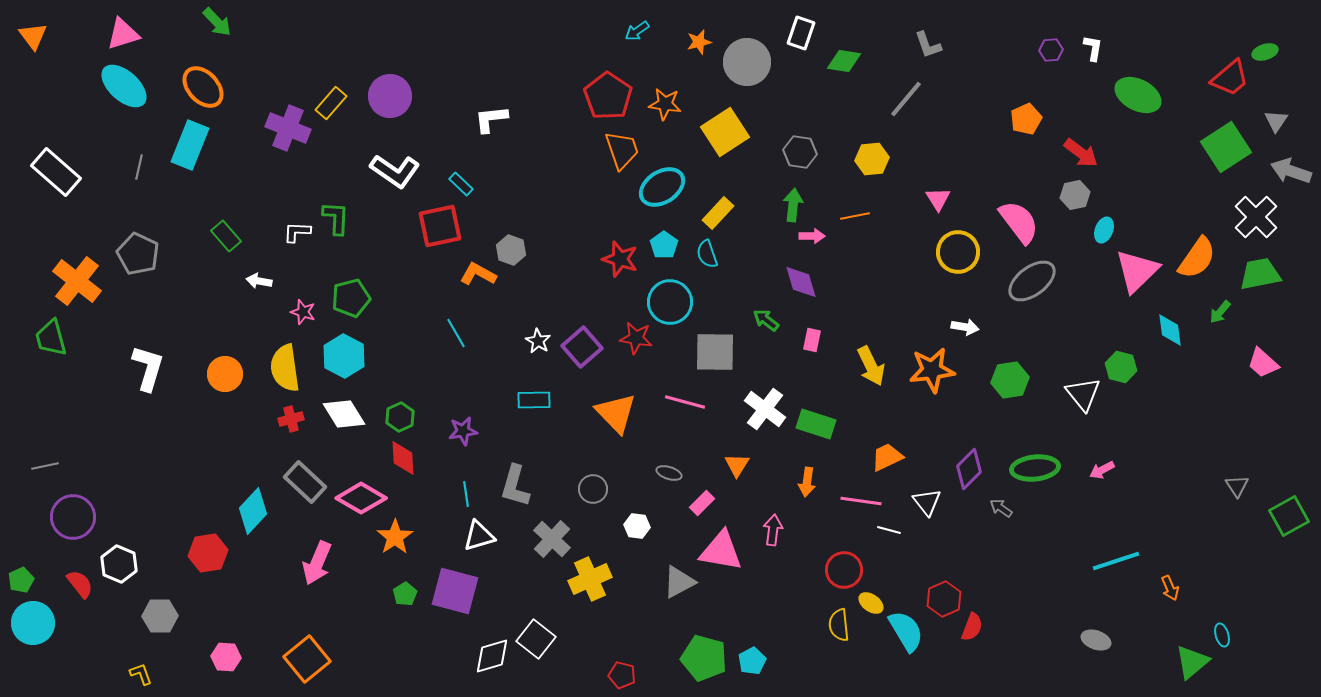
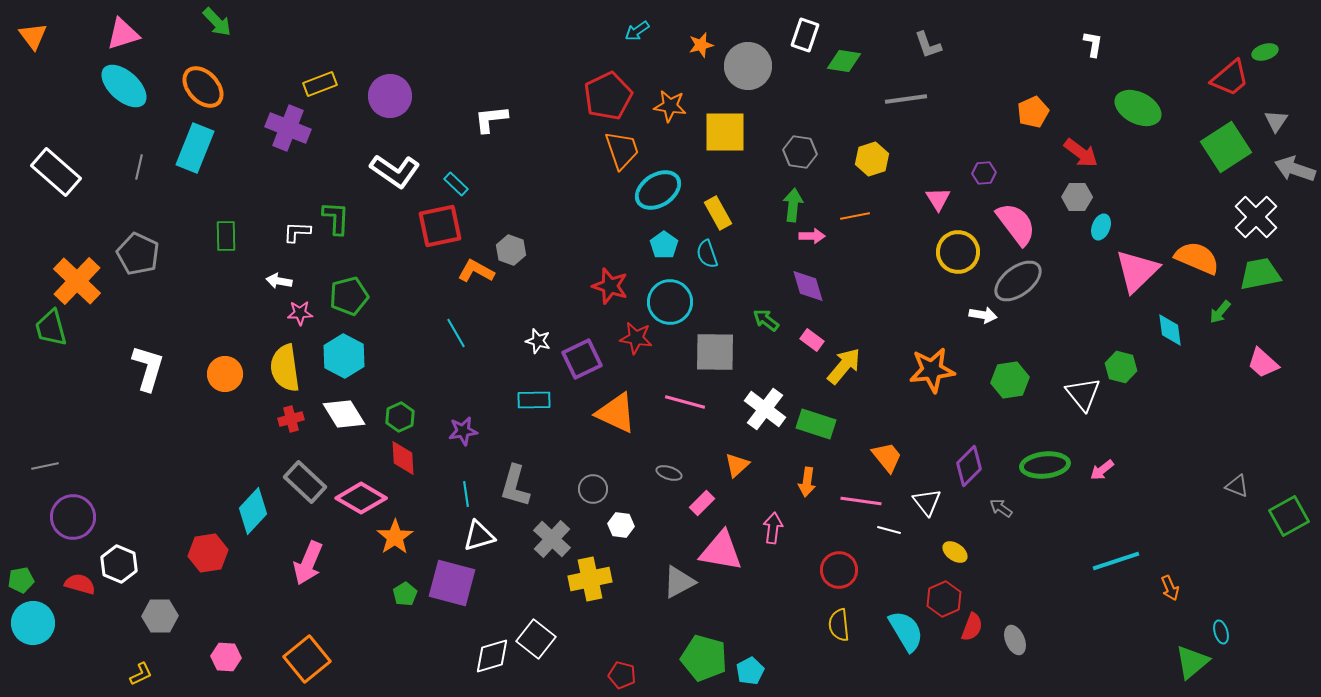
white rectangle at (801, 33): moved 4 px right, 2 px down
orange star at (699, 42): moved 2 px right, 3 px down
white L-shape at (1093, 48): moved 4 px up
purple hexagon at (1051, 50): moved 67 px left, 123 px down
gray circle at (747, 62): moved 1 px right, 4 px down
green ellipse at (1138, 95): moved 13 px down
red pentagon at (608, 96): rotated 12 degrees clockwise
gray line at (906, 99): rotated 42 degrees clockwise
yellow rectangle at (331, 103): moved 11 px left, 19 px up; rotated 28 degrees clockwise
orange star at (665, 104): moved 5 px right, 2 px down
orange pentagon at (1026, 119): moved 7 px right, 7 px up
yellow square at (725, 132): rotated 33 degrees clockwise
cyan rectangle at (190, 145): moved 5 px right, 3 px down
yellow hexagon at (872, 159): rotated 12 degrees counterclockwise
gray arrow at (1291, 171): moved 4 px right, 2 px up
cyan rectangle at (461, 184): moved 5 px left
cyan ellipse at (662, 187): moved 4 px left, 3 px down
gray hexagon at (1075, 195): moved 2 px right, 2 px down; rotated 12 degrees clockwise
yellow rectangle at (718, 213): rotated 72 degrees counterclockwise
pink semicircle at (1019, 222): moved 3 px left, 2 px down
cyan ellipse at (1104, 230): moved 3 px left, 3 px up
green rectangle at (226, 236): rotated 40 degrees clockwise
orange semicircle at (1197, 258): rotated 102 degrees counterclockwise
red star at (620, 259): moved 10 px left, 27 px down
orange L-shape at (478, 274): moved 2 px left, 3 px up
orange cross at (77, 281): rotated 6 degrees clockwise
white arrow at (259, 281): moved 20 px right
gray ellipse at (1032, 281): moved 14 px left
purple diamond at (801, 282): moved 7 px right, 4 px down
green pentagon at (351, 298): moved 2 px left, 2 px up
pink star at (303, 312): moved 3 px left, 1 px down; rotated 20 degrees counterclockwise
white arrow at (965, 327): moved 18 px right, 12 px up
green trapezoid at (51, 338): moved 10 px up
pink rectangle at (812, 340): rotated 65 degrees counterclockwise
white star at (538, 341): rotated 15 degrees counterclockwise
purple square at (582, 347): moved 12 px down; rotated 15 degrees clockwise
yellow arrow at (871, 366): moved 27 px left; rotated 114 degrees counterclockwise
orange triangle at (616, 413): rotated 21 degrees counterclockwise
orange trapezoid at (887, 457): rotated 76 degrees clockwise
orange triangle at (737, 465): rotated 16 degrees clockwise
green ellipse at (1035, 468): moved 10 px right, 3 px up
purple diamond at (969, 469): moved 3 px up
pink arrow at (1102, 470): rotated 10 degrees counterclockwise
gray triangle at (1237, 486): rotated 35 degrees counterclockwise
white hexagon at (637, 526): moved 16 px left, 1 px up
pink arrow at (773, 530): moved 2 px up
pink arrow at (317, 563): moved 9 px left
red circle at (844, 570): moved 5 px left
yellow cross at (590, 579): rotated 12 degrees clockwise
green pentagon at (21, 580): rotated 15 degrees clockwise
red semicircle at (80, 584): rotated 36 degrees counterclockwise
purple square at (455, 591): moved 3 px left, 8 px up
yellow ellipse at (871, 603): moved 84 px right, 51 px up
cyan ellipse at (1222, 635): moved 1 px left, 3 px up
gray ellipse at (1096, 640): moved 81 px left; rotated 48 degrees clockwise
cyan pentagon at (752, 661): moved 2 px left, 10 px down
yellow L-shape at (141, 674): rotated 85 degrees clockwise
